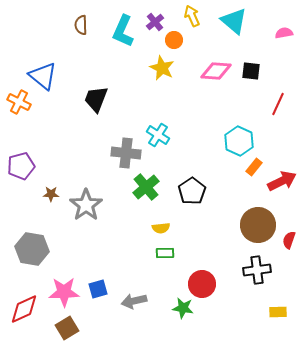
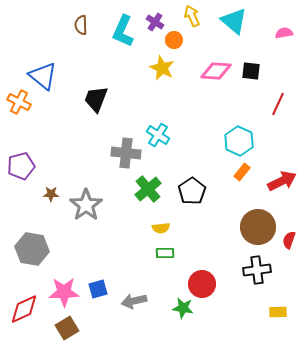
purple cross: rotated 18 degrees counterclockwise
orange rectangle: moved 12 px left, 5 px down
green cross: moved 2 px right, 2 px down
brown circle: moved 2 px down
